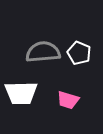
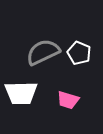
gray semicircle: rotated 20 degrees counterclockwise
